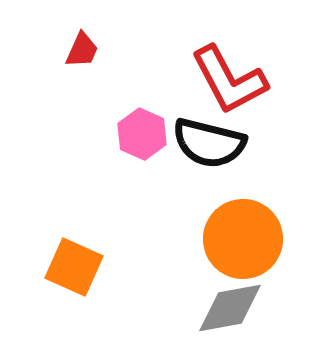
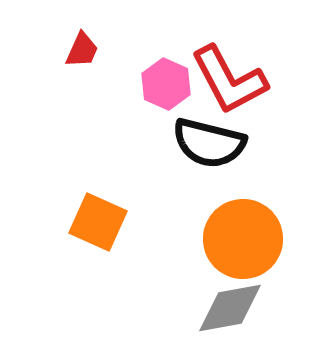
pink hexagon: moved 24 px right, 50 px up
orange square: moved 24 px right, 45 px up
